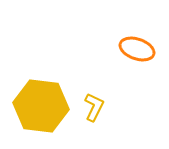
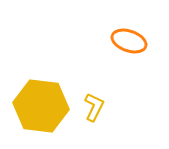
orange ellipse: moved 8 px left, 8 px up
